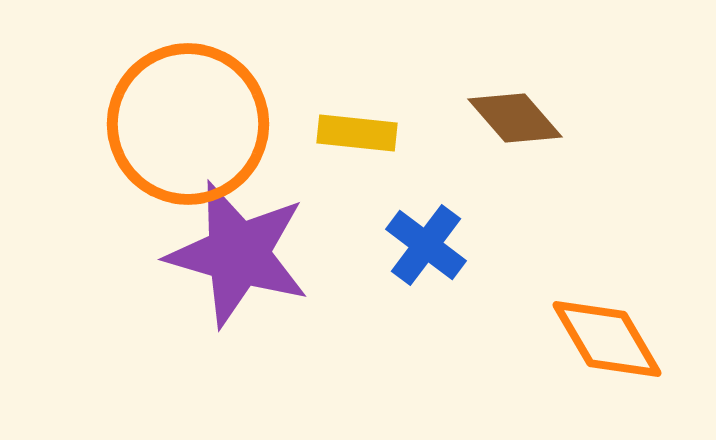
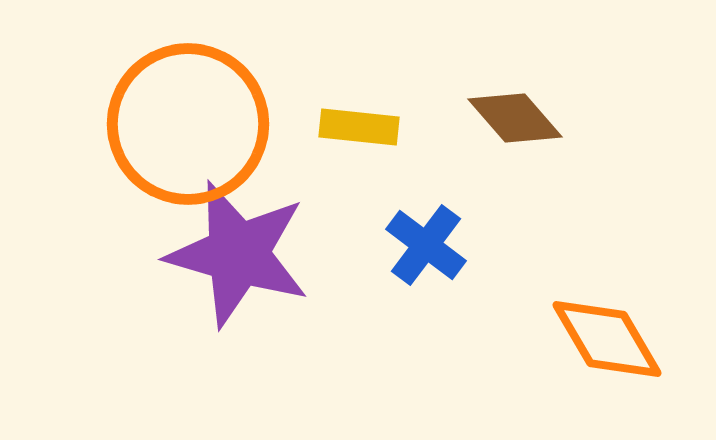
yellow rectangle: moved 2 px right, 6 px up
